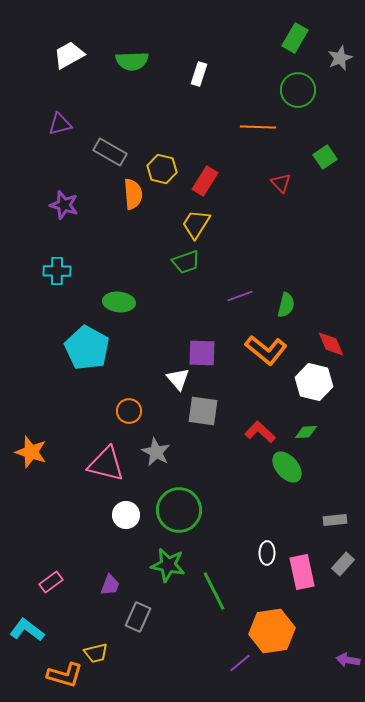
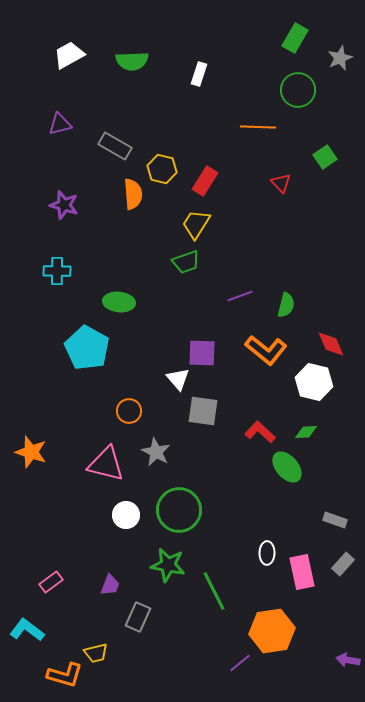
gray rectangle at (110, 152): moved 5 px right, 6 px up
gray rectangle at (335, 520): rotated 25 degrees clockwise
